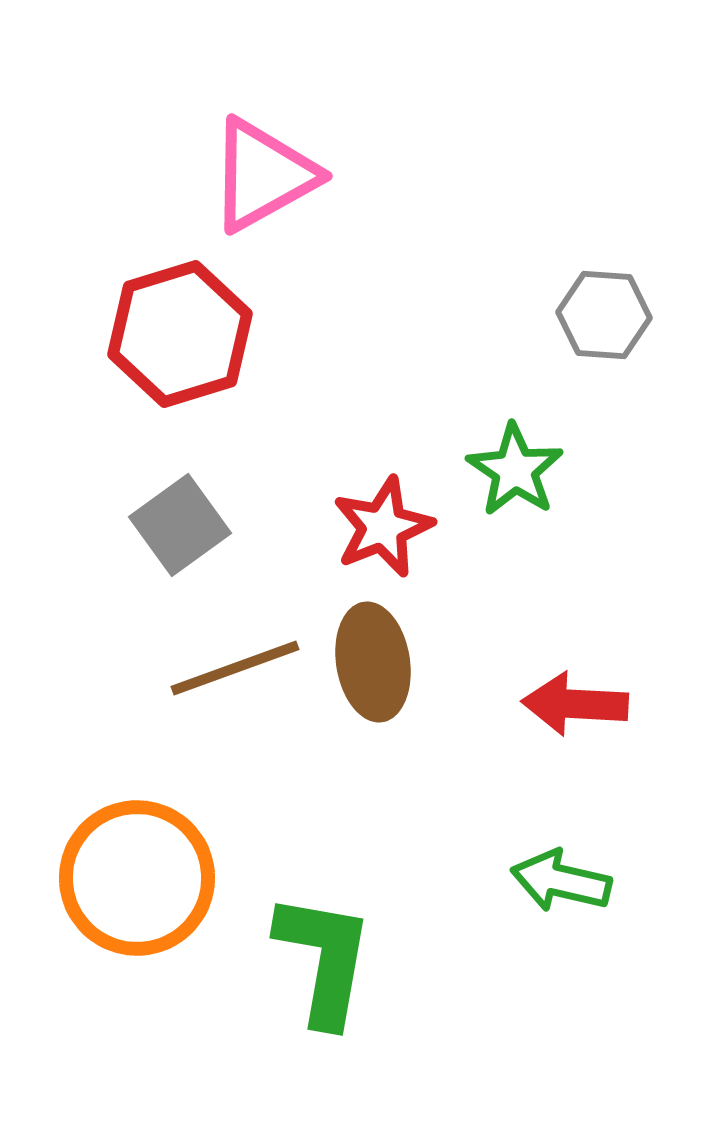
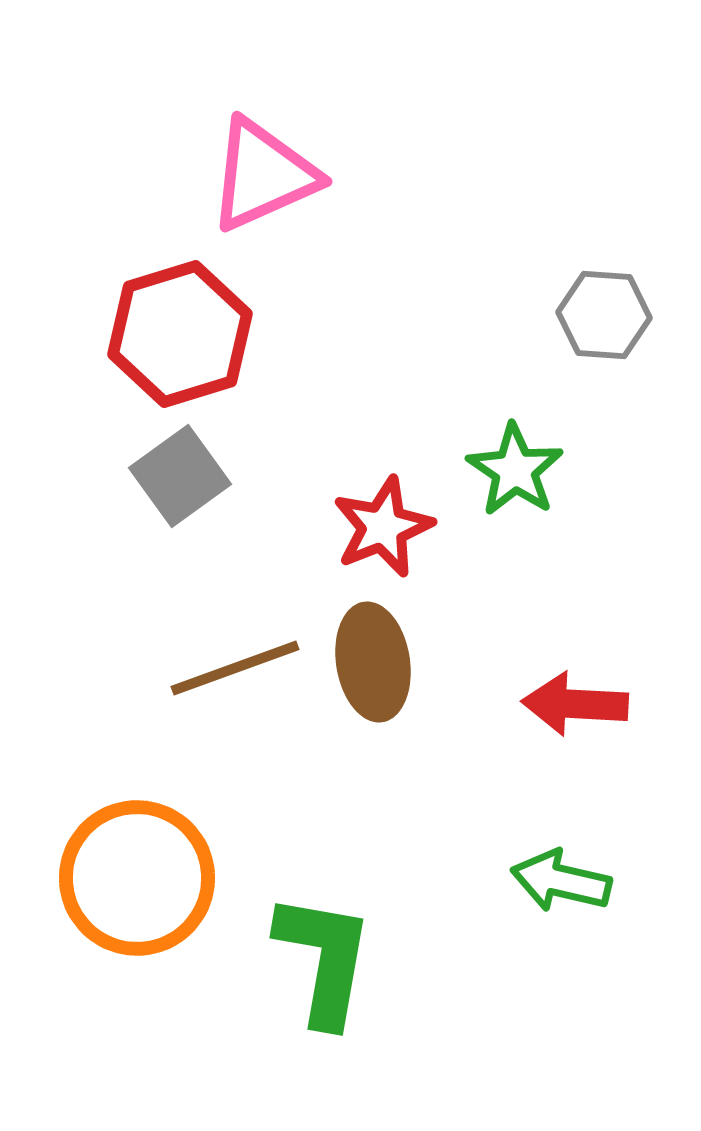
pink triangle: rotated 5 degrees clockwise
gray square: moved 49 px up
